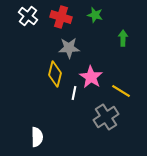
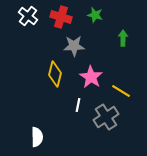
gray star: moved 5 px right, 2 px up
white line: moved 4 px right, 12 px down
